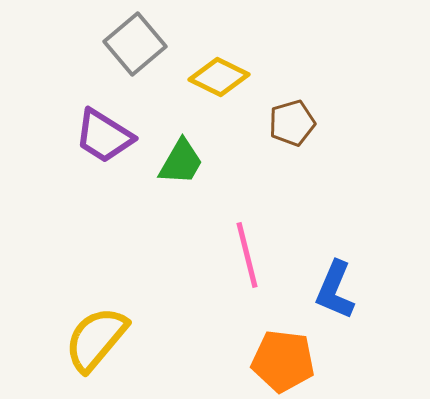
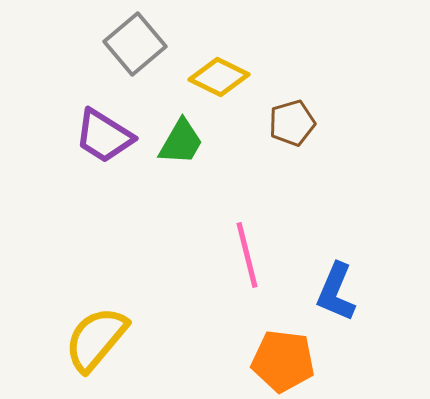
green trapezoid: moved 20 px up
blue L-shape: moved 1 px right, 2 px down
